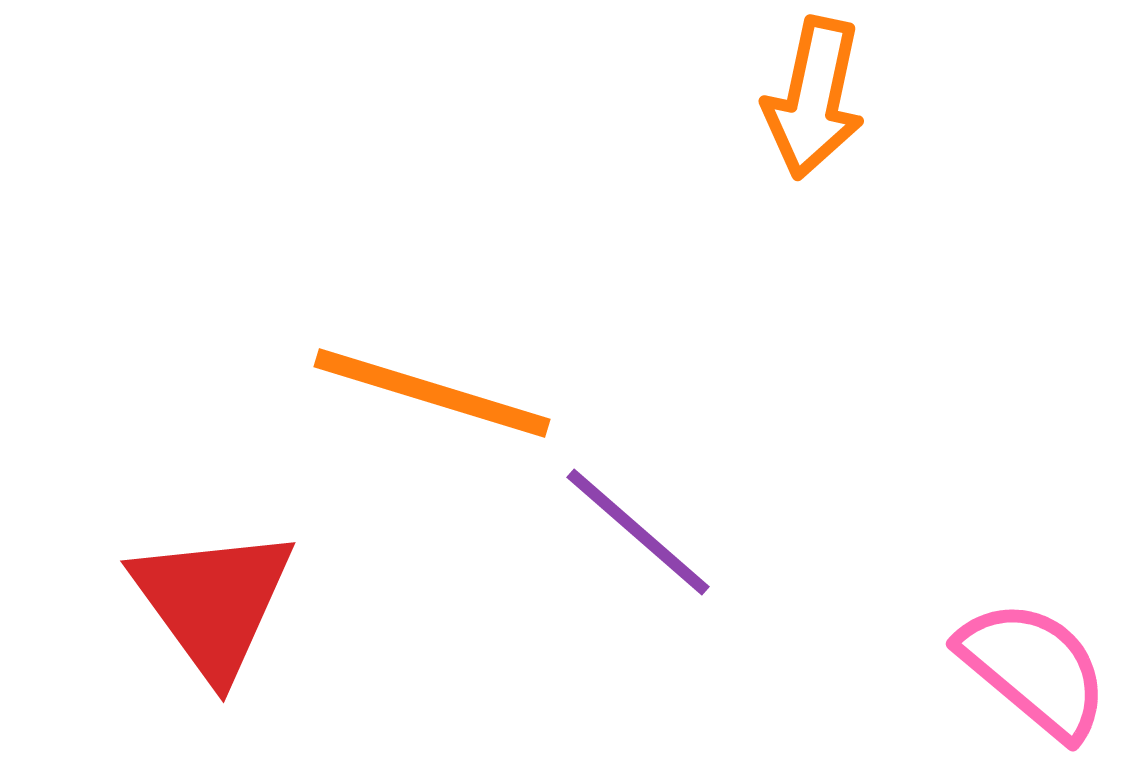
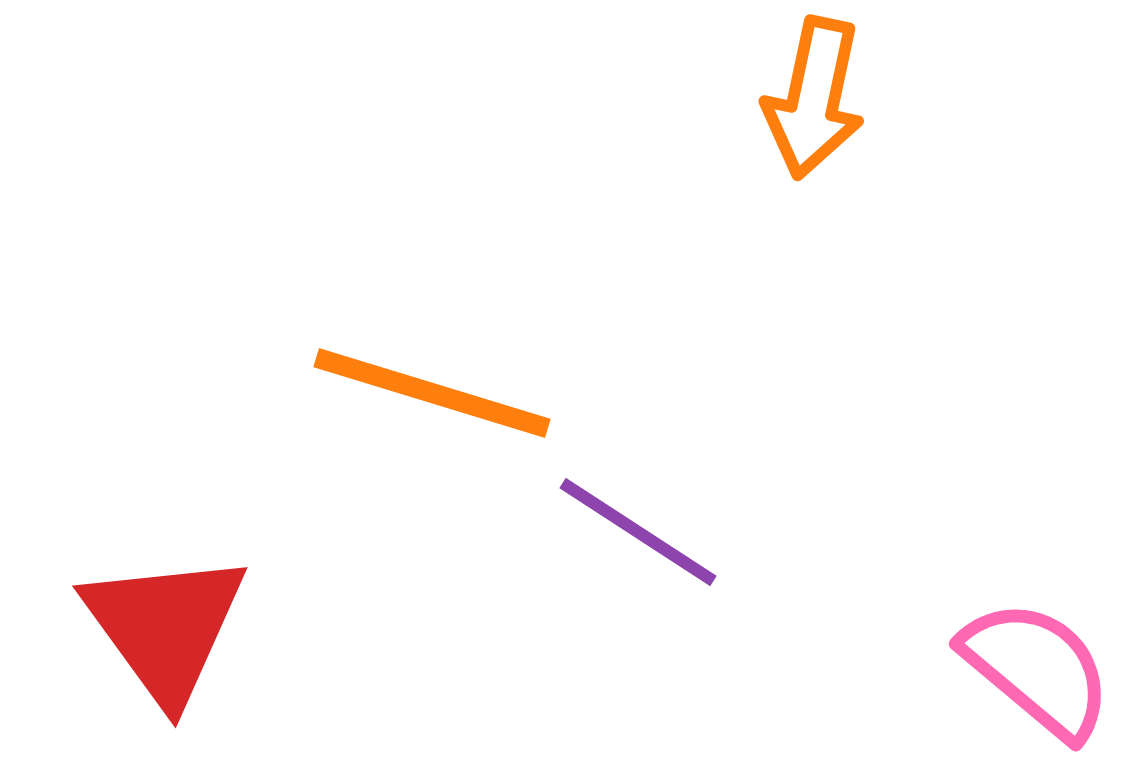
purple line: rotated 8 degrees counterclockwise
red triangle: moved 48 px left, 25 px down
pink semicircle: moved 3 px right
